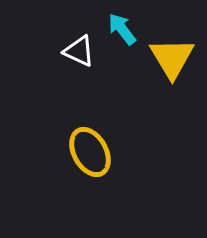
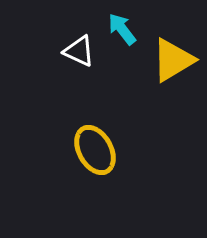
yellow triangle: moved 1 px right, 2 px down; rotated 30 degrees clockwise
yellow ellipse: moved 5 px right, 2 px up
